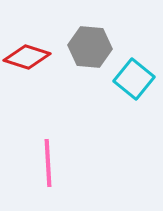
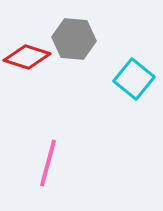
gray hexagon: moved 16 px left, 8 px up
pink line: rotated 18 degrees clockwise
